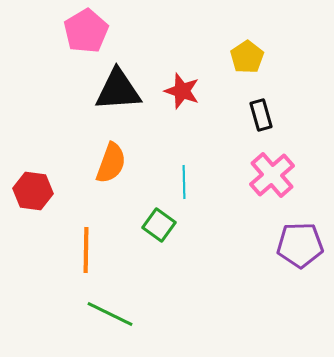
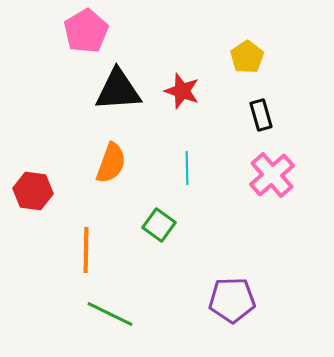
cyan line: moved 3 px right, 14 px up
purple pentagon: moved 68 px left, 55 px down
